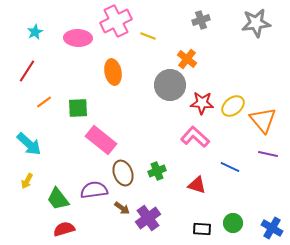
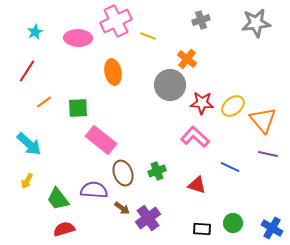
purple semicircle: rotated 12 degrees clockwise
